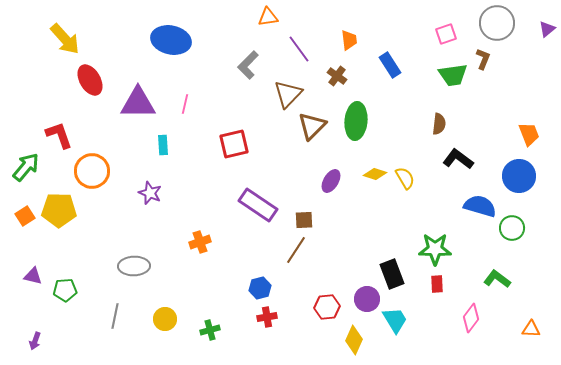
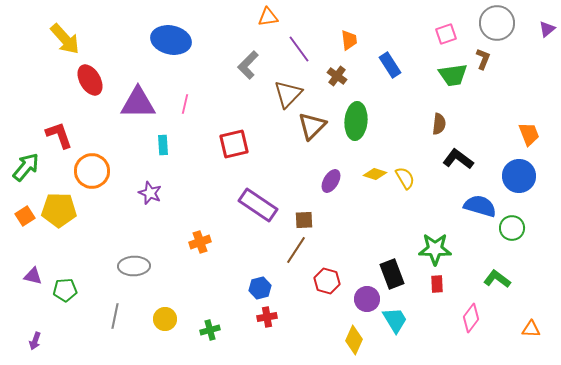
red hexagon at (327, 307): moved 26 px up; rotated 20 degrees clockwise
